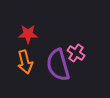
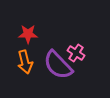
purple semicircle: rotated 28 degrees counterclockwise
